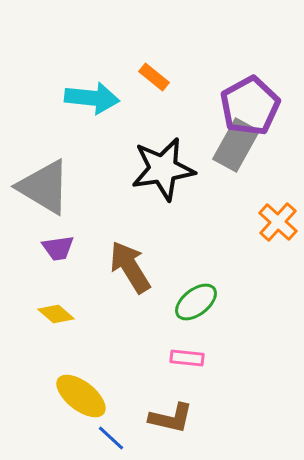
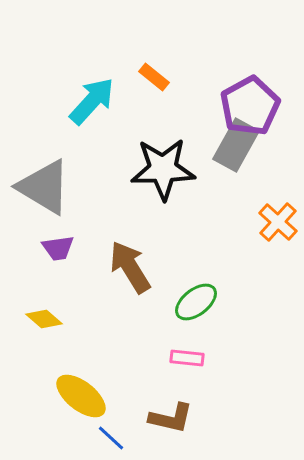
cyan arrow: moved 3 px down; rotated 54 degrees counterclockwise
black star: rotated 8 degrees clockwise
yellow diamond: moved 12 px left, 5 px down
